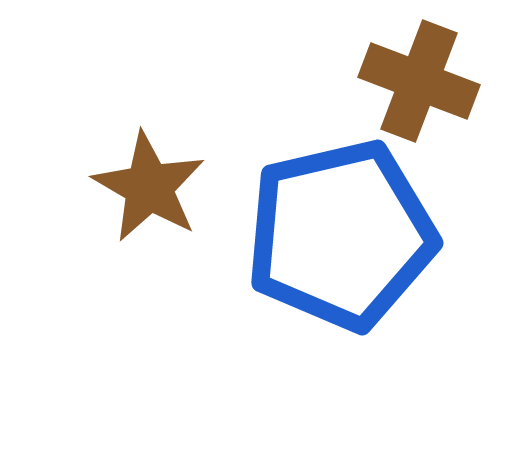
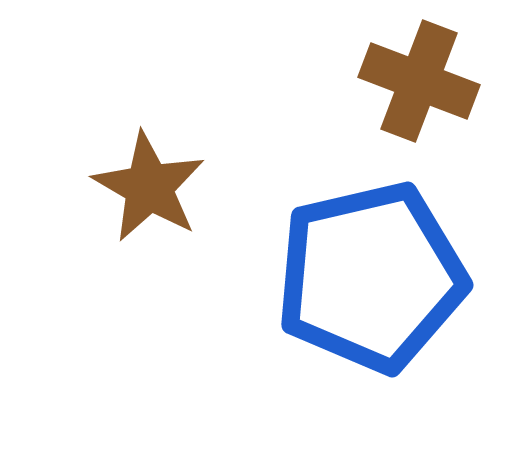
blue pentagon: moved 30 px right, 42 px down
